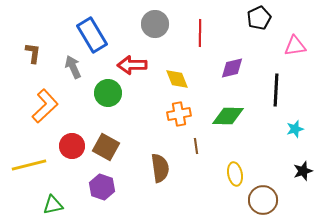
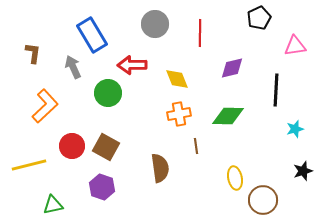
yellow ellipse: moved 4 px down
